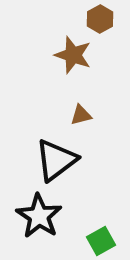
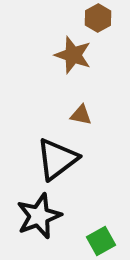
brown hexagon: moved 2 px left, 1 px up
brown triangle: rotated 25 degrees clockwise
black triangle: moved 1 px right, 1 px up
black star: rotated 18 degrees clockwise
